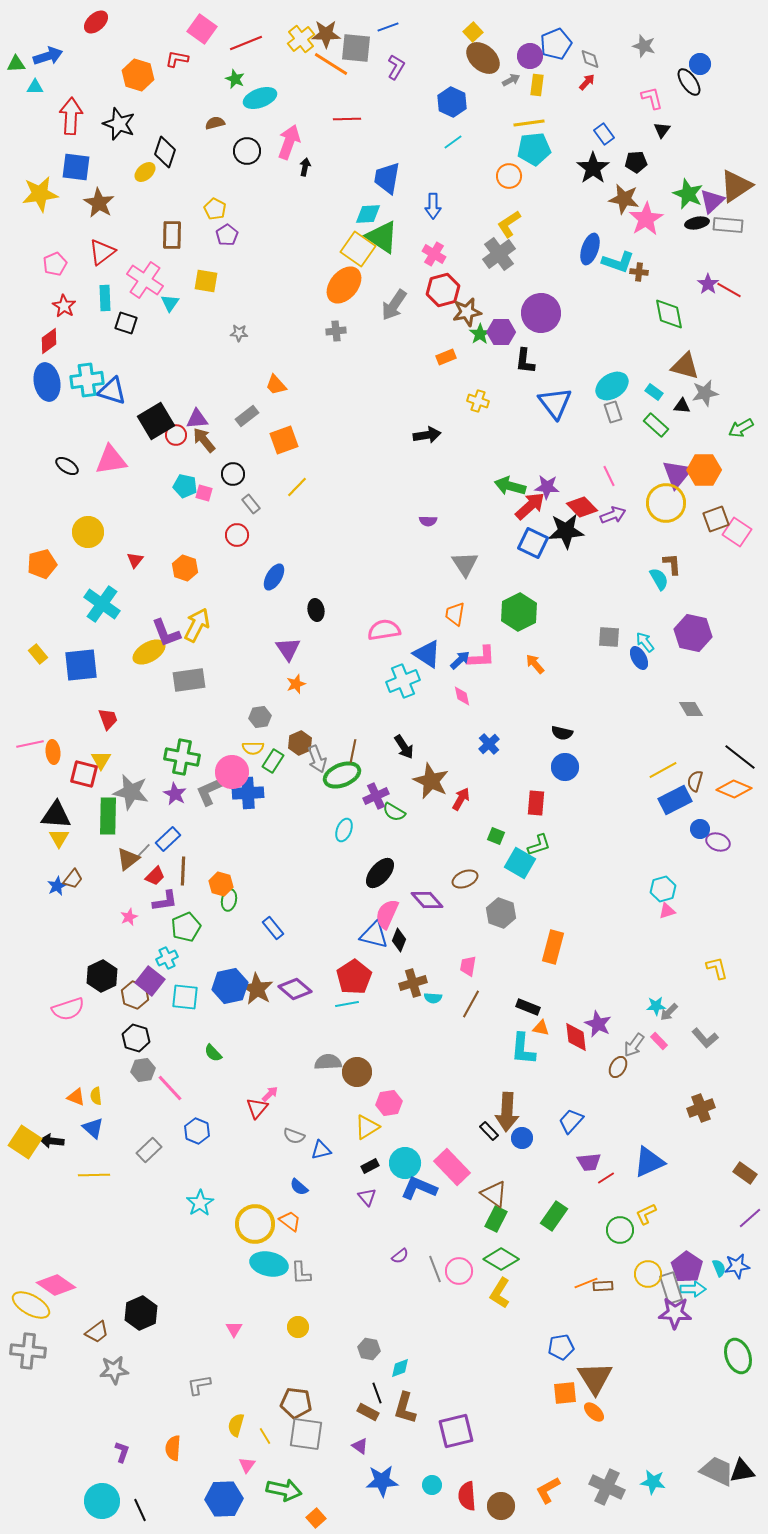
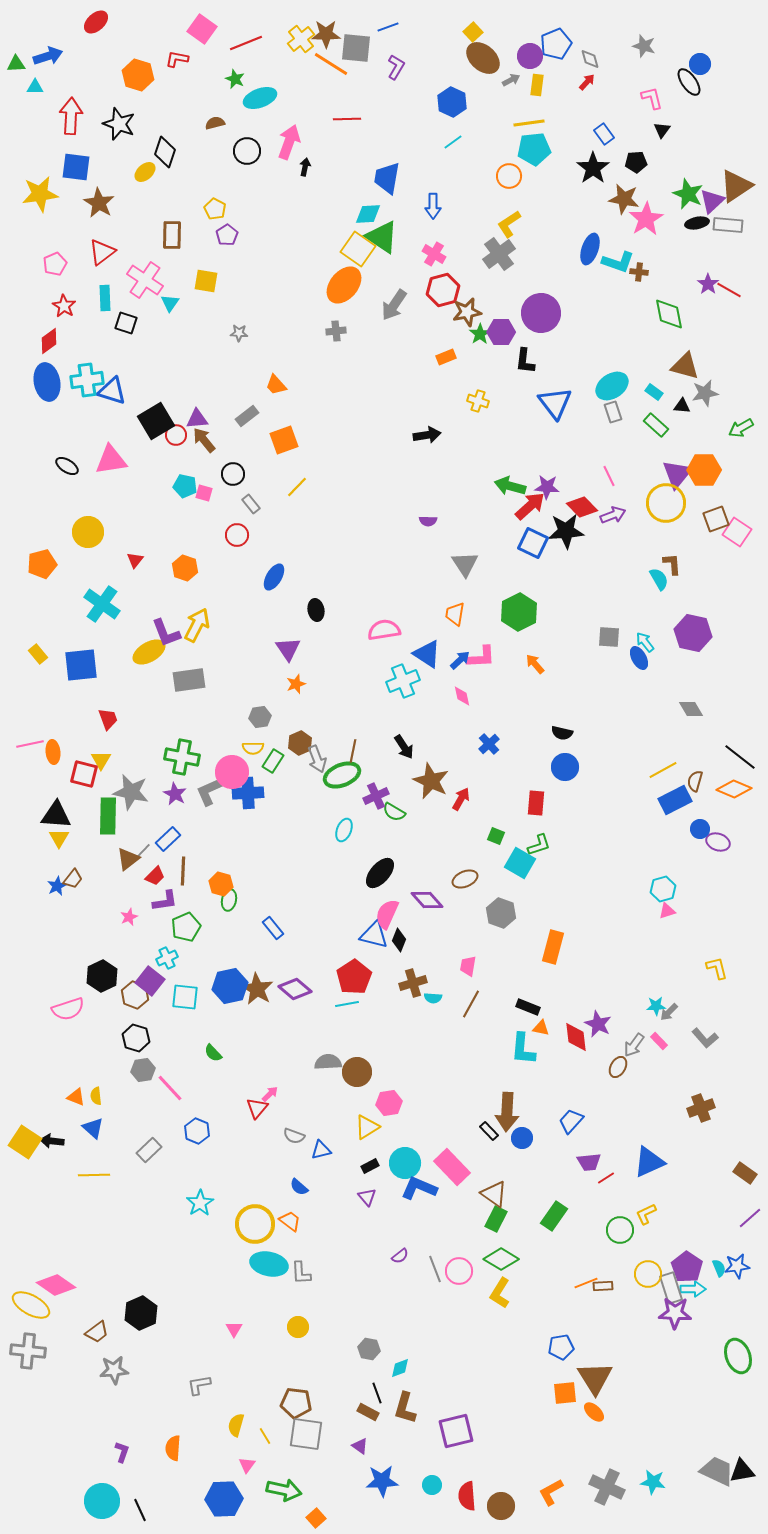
orange L-shape at (548, 1490): moved 3 px right, 2 px down
